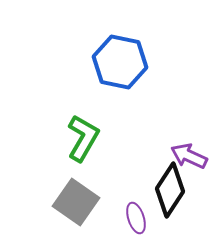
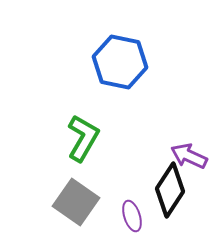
purple ellipse: moved 4 px left, 2 px up
